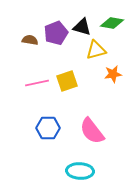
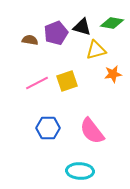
pink line: rotated 15 degrees counterclockwise
